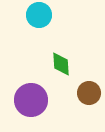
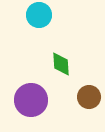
brown circle: moved 4 px down
